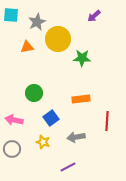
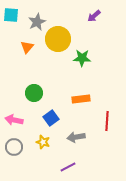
orange triangle: rotated 40 degrees counterclockwise
gray circle: moved 2 px right, 2 px up
